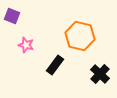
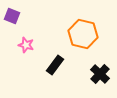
orange hexagon: moved 3 px right, 2 px up
